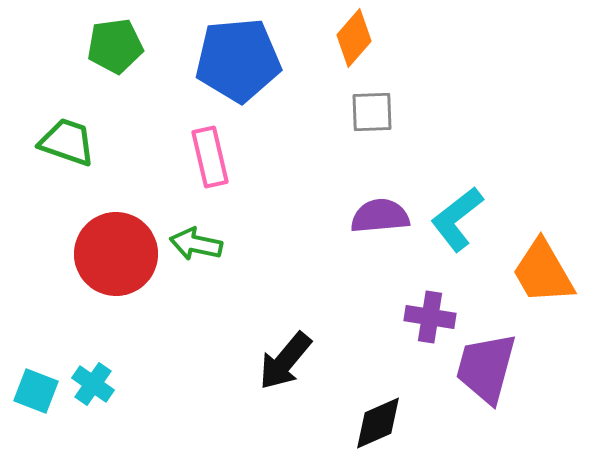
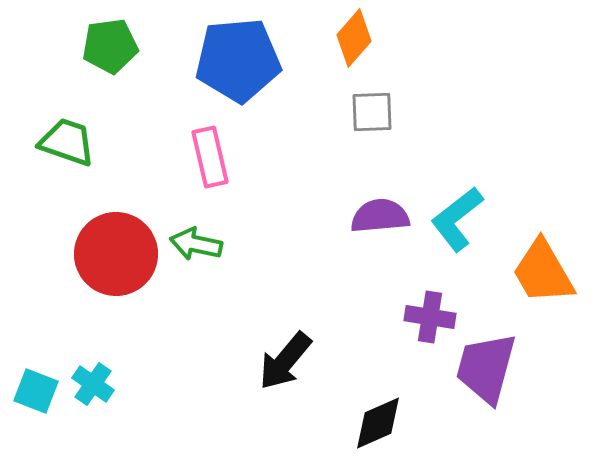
green pentagon: moved 5 px left
